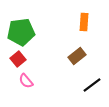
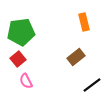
orange rectangle: rotated 18 degrees counterclockwise
brown rectangle: moved 1 px left, 1 px down
pink semicircle: rotated 14 degrees clockwise
